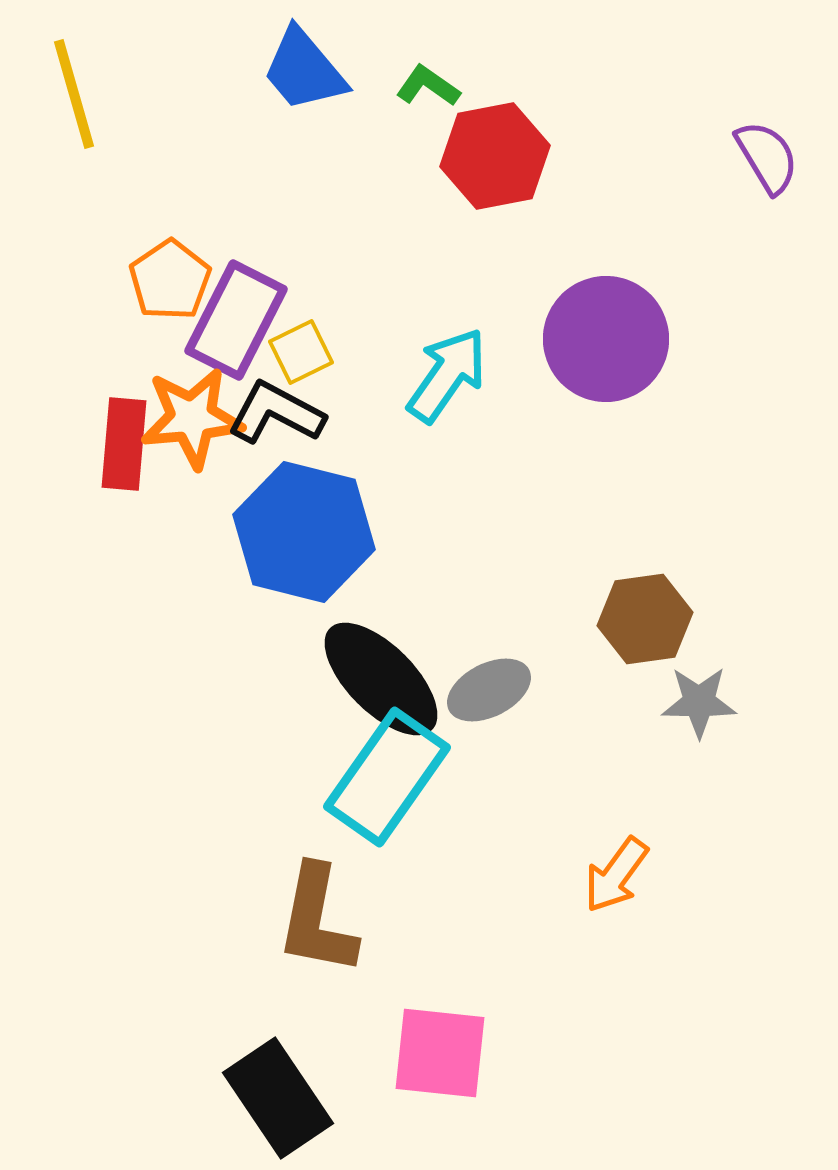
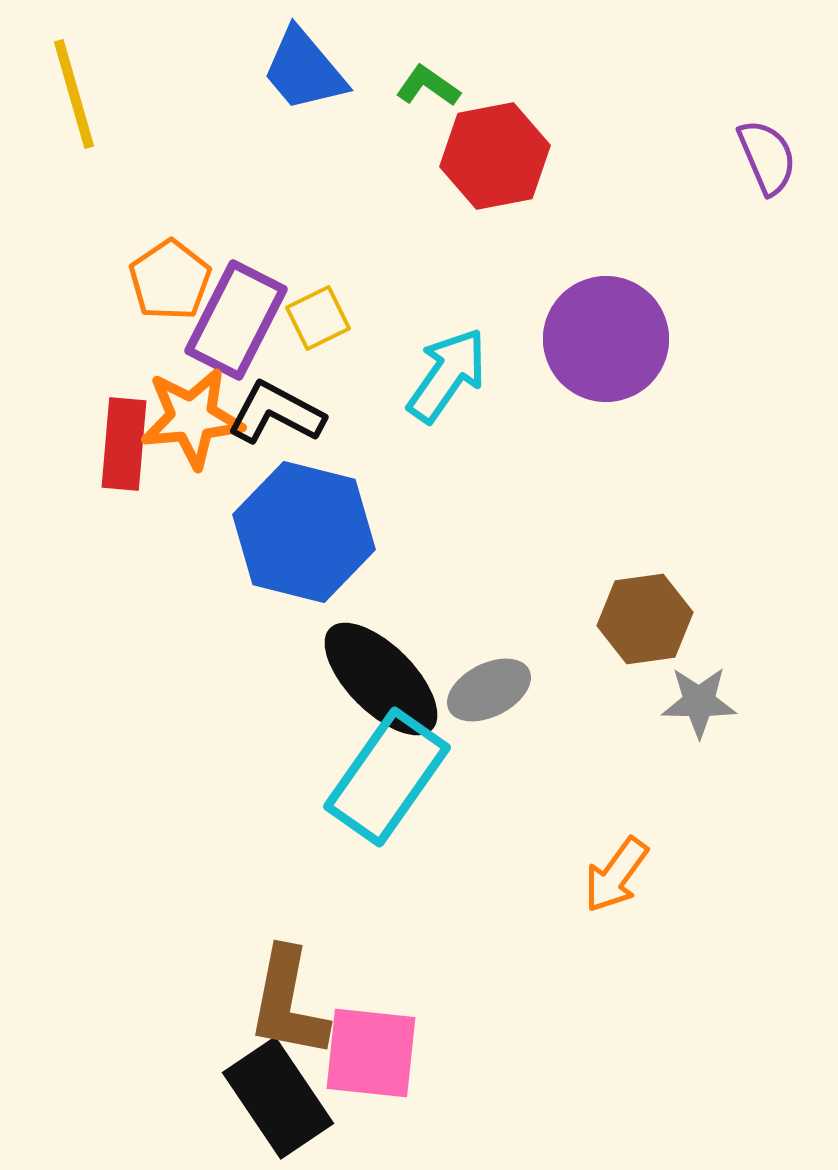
purple semicircle: rotated 8 degrees clockwise
yellow square: moved 17 px right, 34 px up
brown L-shape: moved 29 px left, 83 px down
pink square: moved 69 px left
